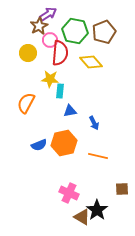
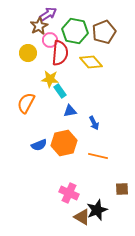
cyan rectangle: rotated 40 degrees counterclockwise
black star: rotated 15 degrees clockwise
